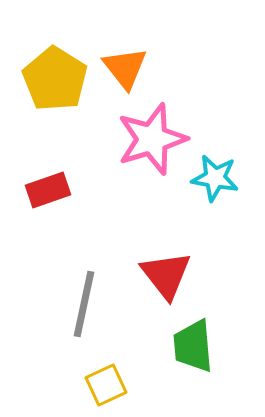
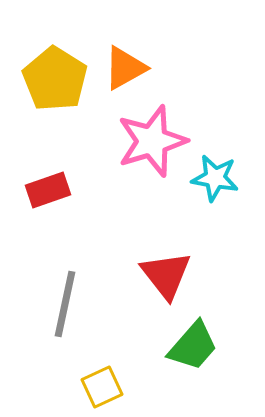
orange triangle: rotated 39 degrees clockwise
pink star: moved 2 px down
gray line: moved 19 px left
green trapezoid: rotated 134 degrees counterclockwise
yellow square: moved 4 px left, 2 px down
